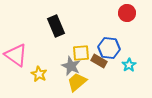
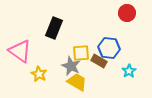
black rectangle: moved 2 px left, 2 px down; rotated 45 degrees clockwise
pink triangle: moved 4 px right, 4 px up
cyan star: moved 6 px down
yellow trapezoid: rotated 70 degrees clockwise
